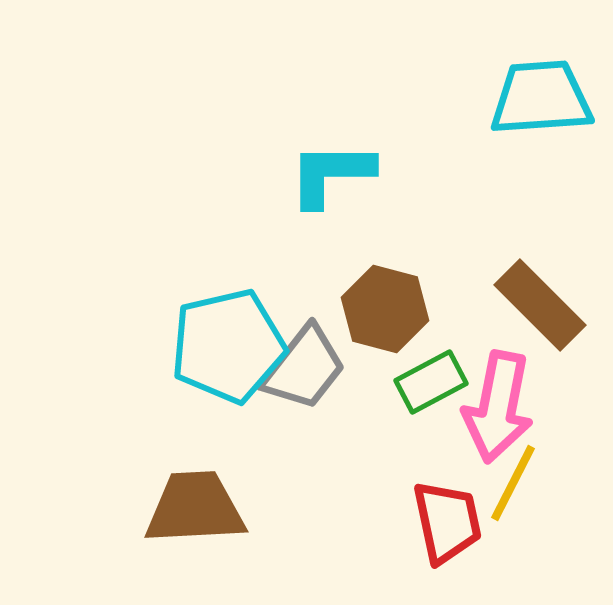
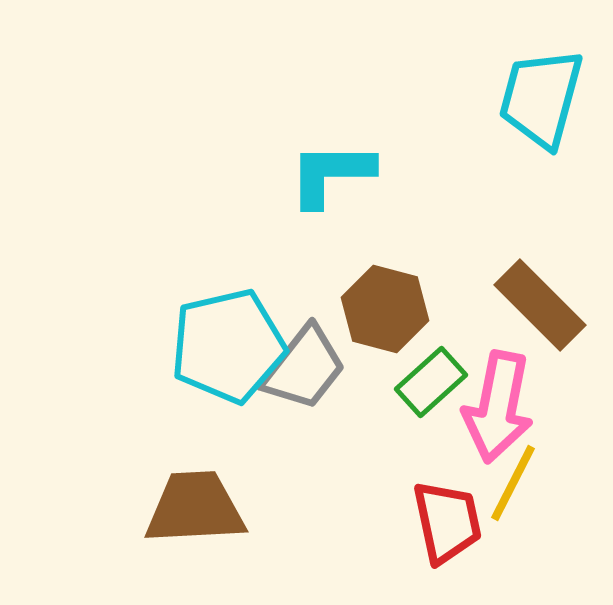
cyan trapezoid: rotated 71 degrees counterclockwise
green rectangle: rotated 14 degrees counterclockwise
